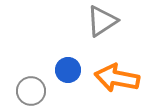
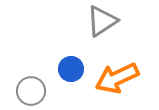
blue circle: moved 3 px right, 1 px up
orange arrow: rotated 36 degrees counterclockwise
